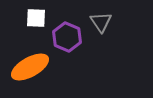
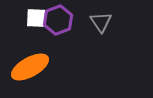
purple hexagon: moved 9 px left, 17 px up; rotated 16 degrees clockwise
